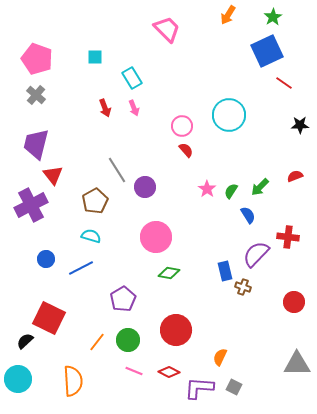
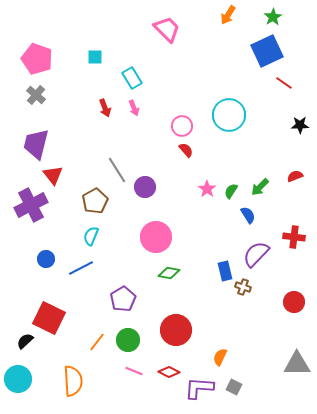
cyan semicircle at (91, 236): rotated 84 degrees counterclockwise
red cross at (288, 237): moved 6 px right
